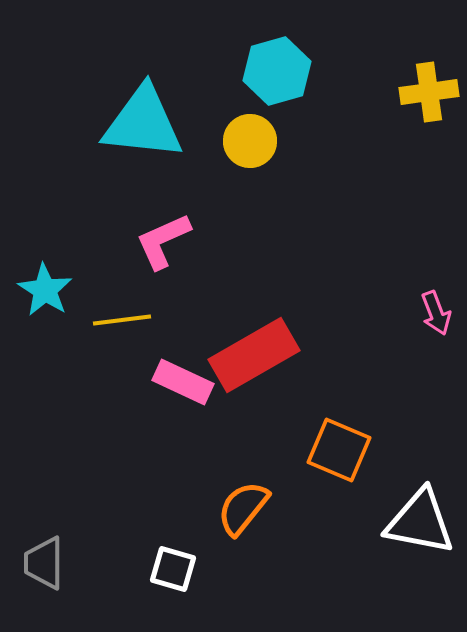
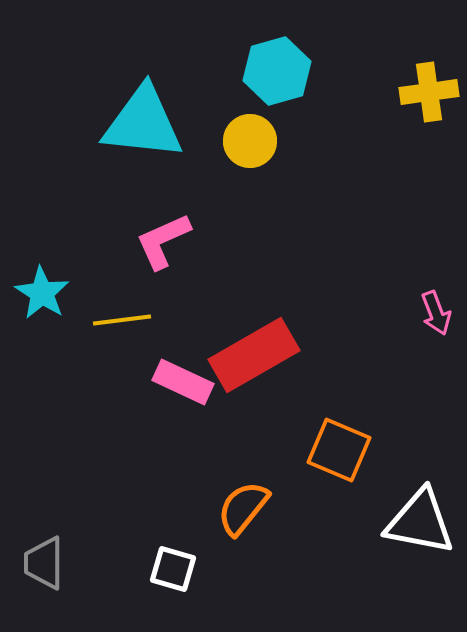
cyan star: moved 3 px left, 3 px down
